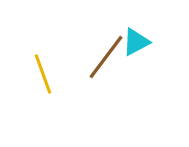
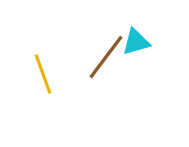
cyan triangle: rotated 12 degrees clockwise
